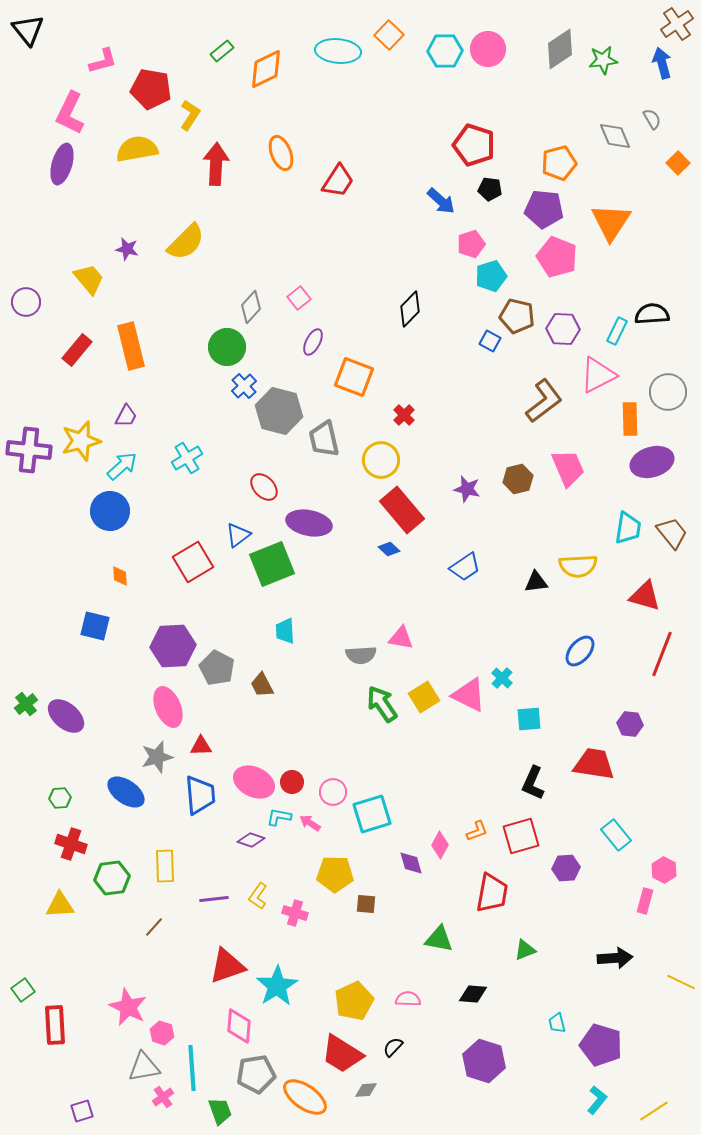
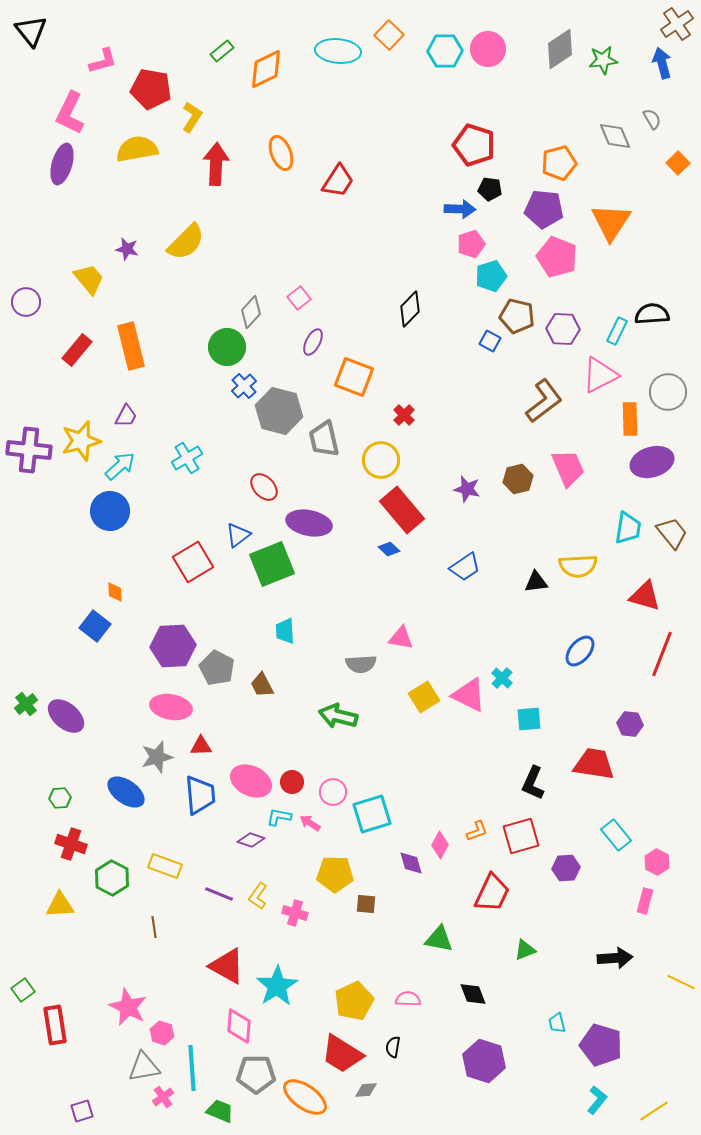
black triangle at (28, 30): moved 3 px right, 1 px down
yellow L-shape at (190, 115): moved 2 px right, 2 px down
blue arrow at (441, 201): moved 19 px right, 8 px down; rotated 40 degrees counterclockwise
gray diamond at (251, 307): moved 5 px down
pink triangle at (598, 375): moved 2 px right
cyan arrow at (122, 466): moved 2 px left
orange diamond at (120, 576): moved 5 px left, 16 px down
blue square at (95, 626): rotated 24 degrees clockwise
gray semicircle at (361, 655): moved 9 px down
green arrow at (382, 704): moved 44 px left, 12 px down; rotated 42 degrees counterclockwise
pink ellipse at (168, 707): moved 3 px right; rotated 57 degrees counterclockwise
pink ellipse at (254, 782): moved 3 px left, 1 px up
yellow rectangle at (165, 866): rotated 68 degrees counterclockwise
pink hexagon at (664, 870): moved 7 px left, 8 px up
green hexagon at (112, 878): rotated 24 degrees counterclockwise
red trapezoid at (492, 893): rotated 15 degrees clockwise
purple line at (214, 899): moved 5 px right, 5 px up; rotated 28 degrees clockwise
brown line at (154, 927): rotated 50 degrees counterclockwise
red triangle at (227, 966): rotated 48 degrees clockwise
black diamond at (473, 994): rotated 64 degrees clockwise
red rectangle at (55, 1025): rotated 6 degrees counterclockwise
black semicircle at (393, 1047): rotated 35 degrees counterclockwise
gray pentagon at (256, 1074): rotated 9 degrees clockwise
green trapezoid at (220, 1111): rotated 48 degrees counterclockwise
